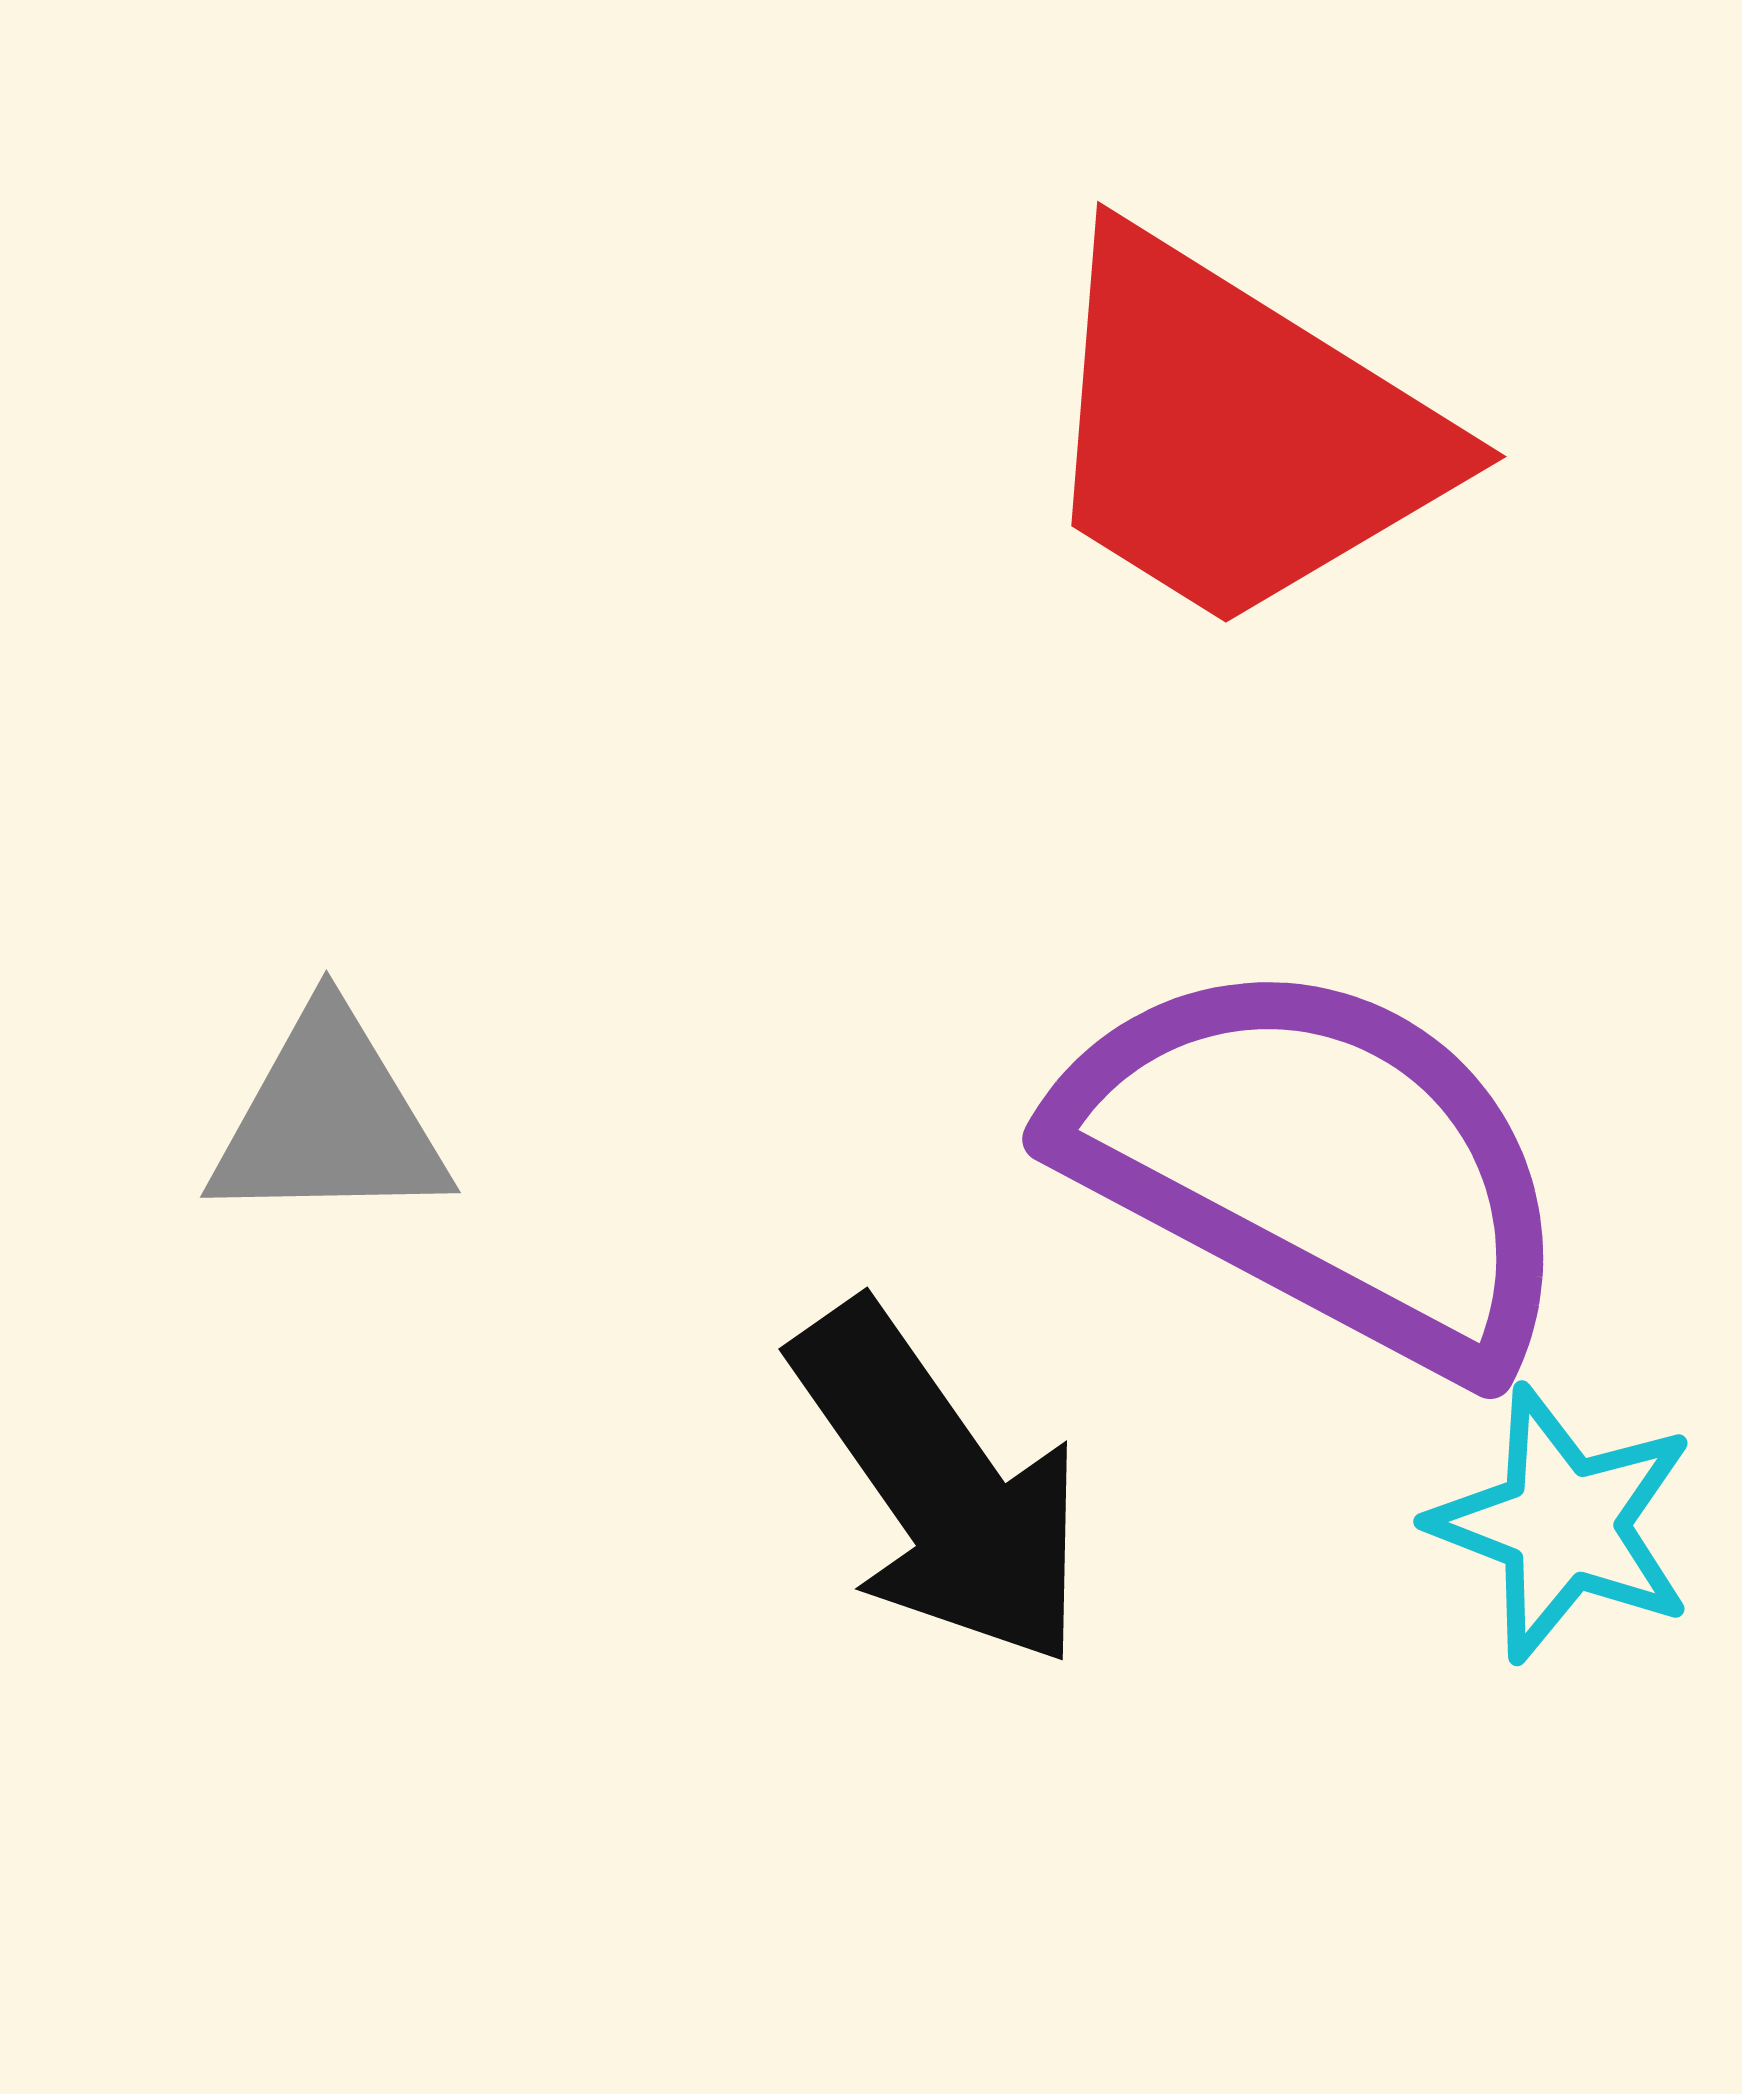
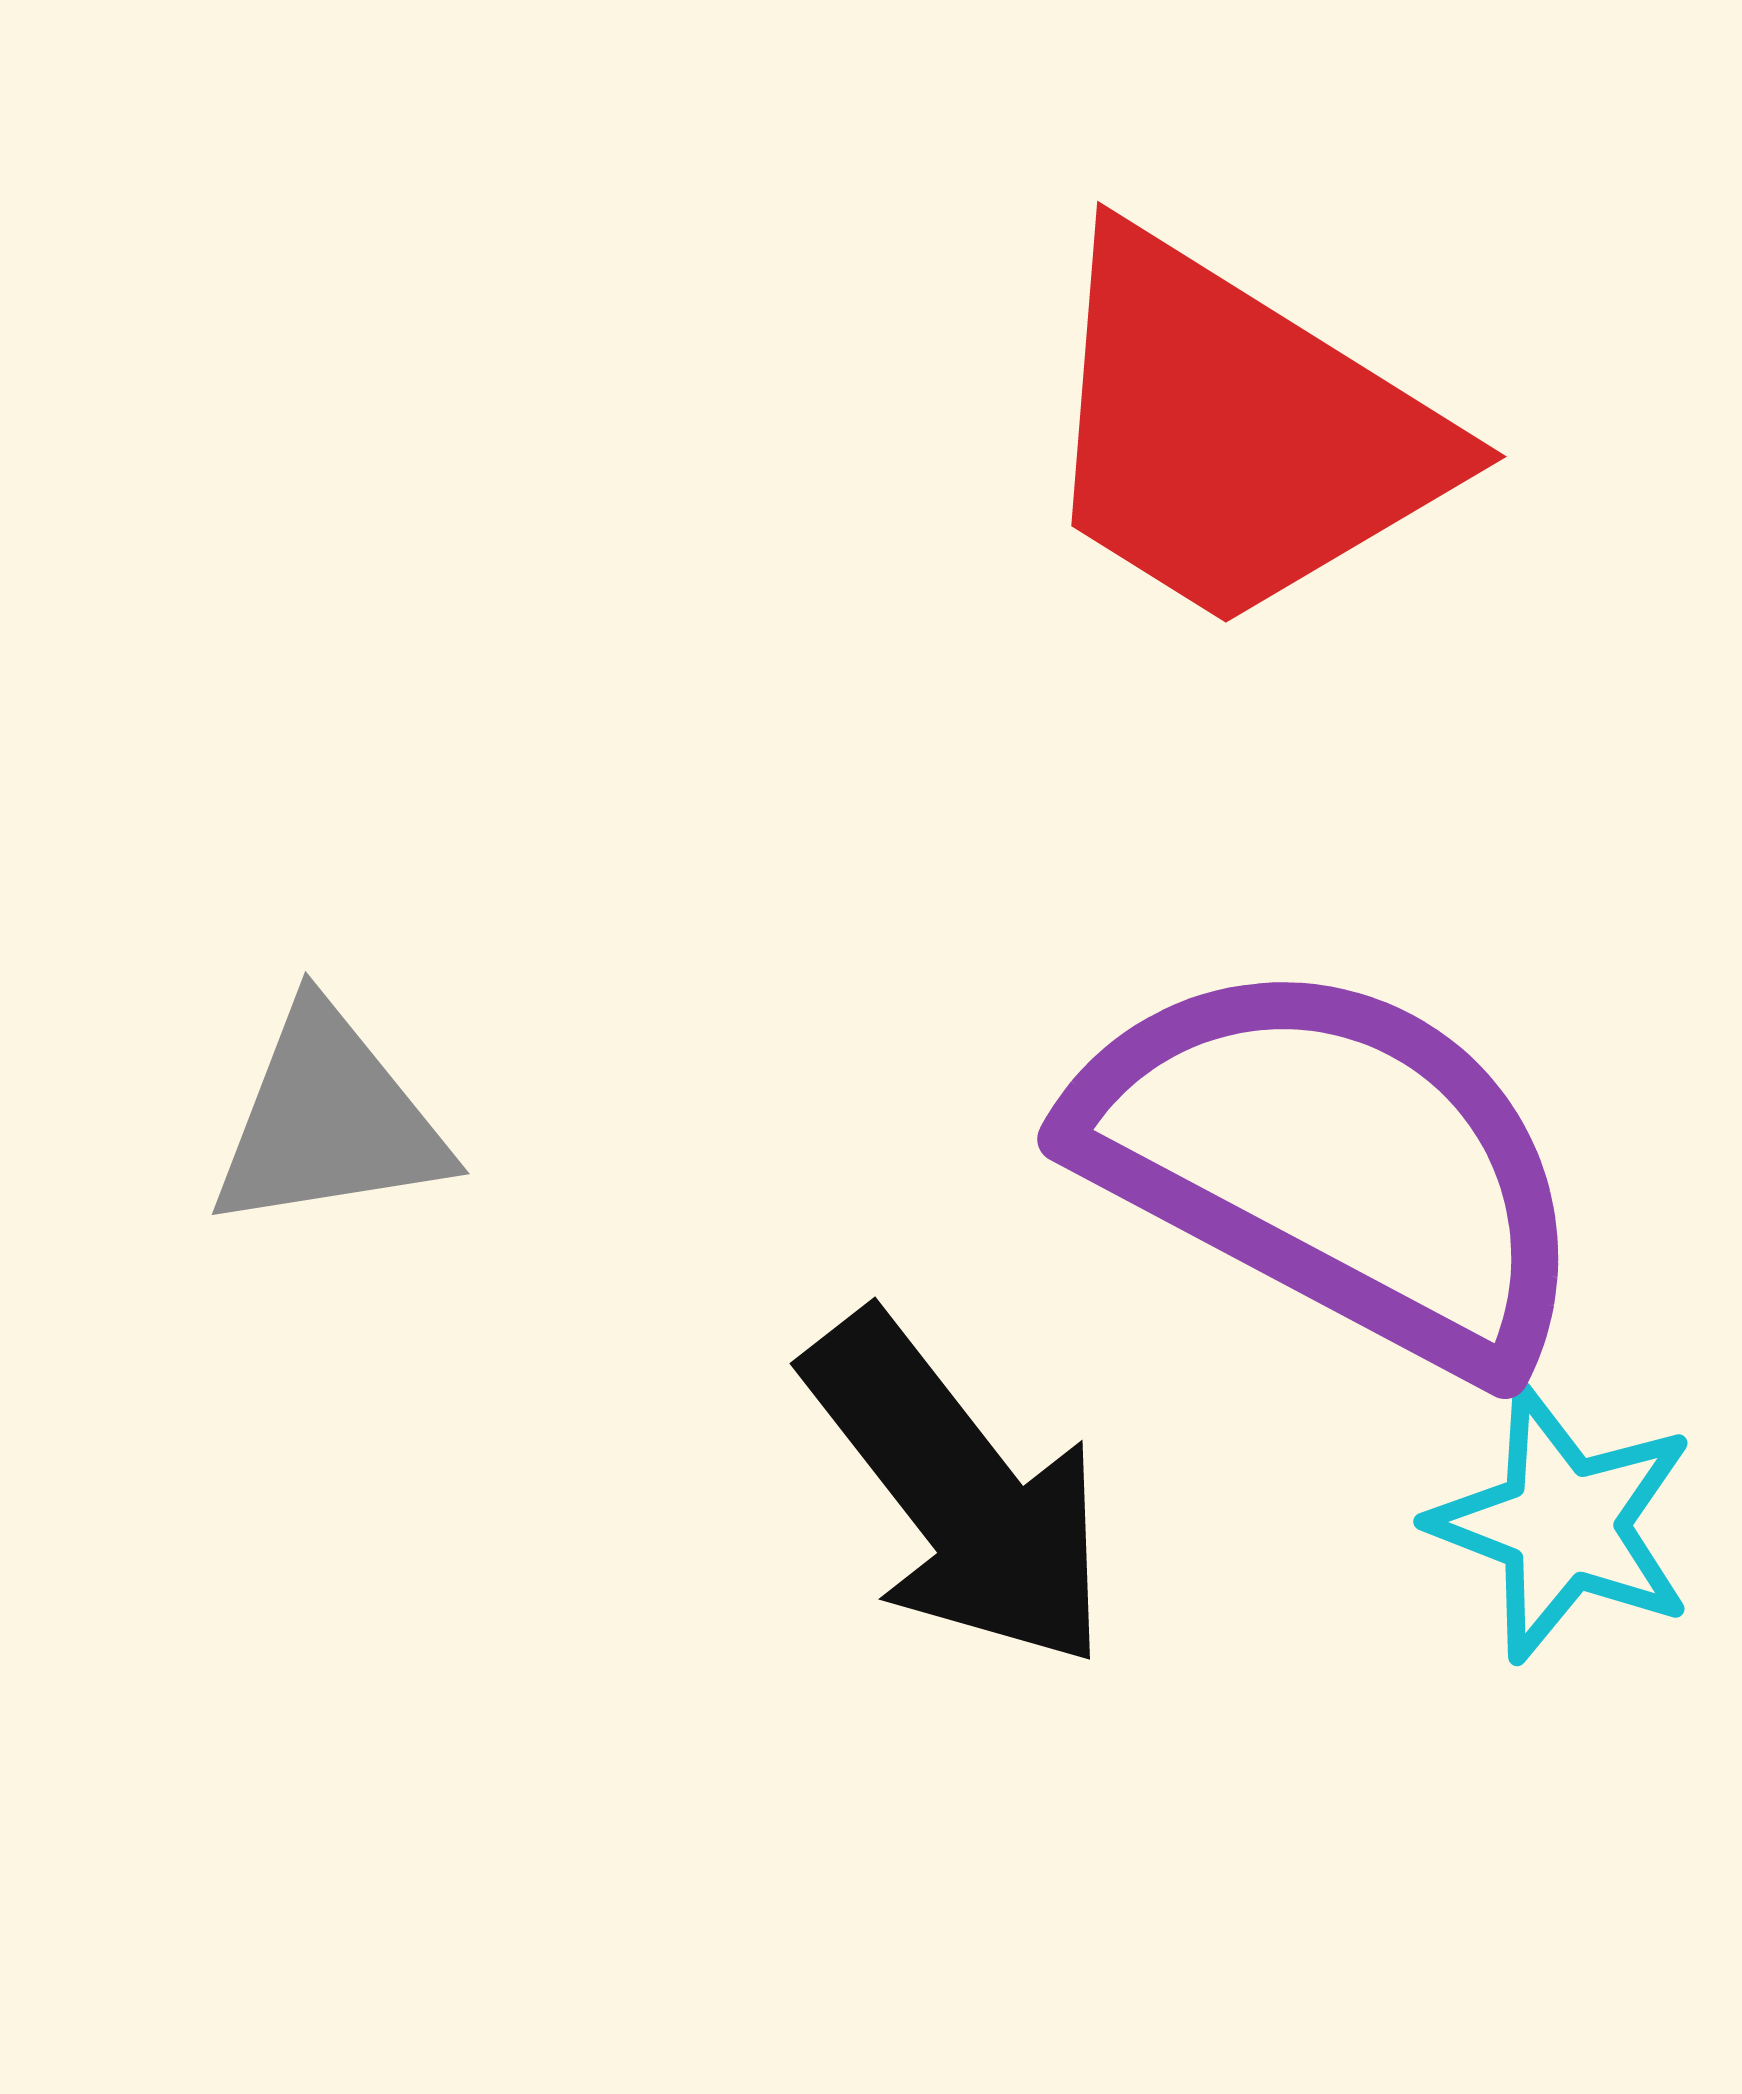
gray triangle: rotated 8 degrees counterclockwise
purple semicircle: moved 15 px right
black arrow: moved 18 px right, 6 px down; rotated 3 degrees counterclockwise
